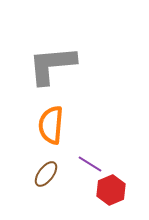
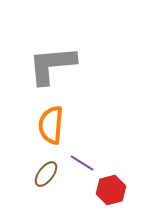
purple line: moved 8 px left, 1 px up
red hexagon: rotated 8 degrees clockwise
